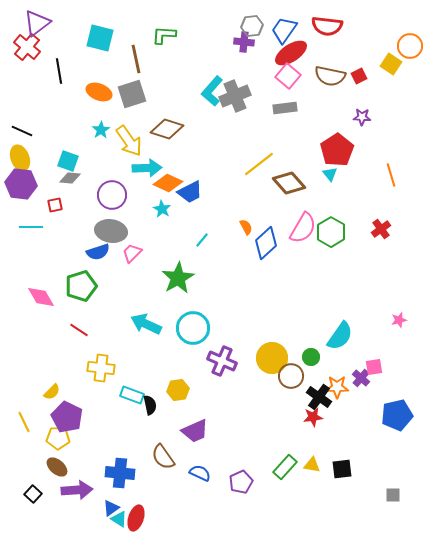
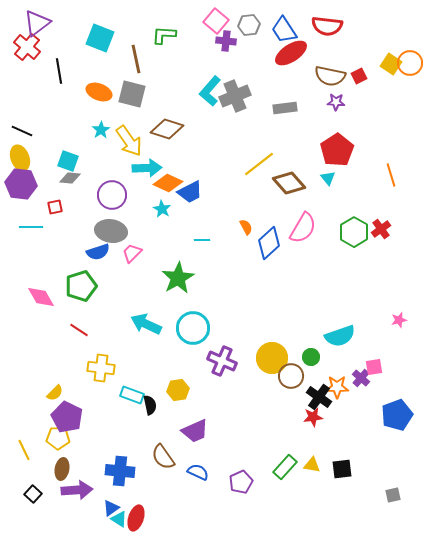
gray hexagon at (252, 26): moved 3 px left, 1 px up
blue trapezoid at (284, 30): rotated 68 degrees counterclockwise
cyan square at (100, 38): rotated 8 degrees clockwise
purple cross at (244, 42): moved 18 px left, 1 px up
orange circle at (410, 46): moved 17 px down
pink square at (288, 76): moved 72 px left, 55 px up
cyan L-shape at (212, 91): moved 2 px left
gray square at (132, 94): rotated 32 degrees clockwise
purple star at (362, 117): moved 26 px left, 15 px up
cyan triangle at (330, 174): moved 2 px left, 4 px down
red square at (55, 205): moved 2 px down
green hexagon at (331, 232): moved 23 px right
cyan line at (202, 240): rotated 49 degrees clockwise
blue diamond at (266, 243): moved 3 px right
cyan semicircle at (340, 336): rotated 36 degrees clockwise
yellow semicircle at (52, 392): moved 3 px right, 1 px down
blue pentagon at (397, 415): rotated 8 degrees counterclockwise
yellow line at (24, 422): moved 28 px down
brown ellipse at (57, 467): moved 5 px right, 2 px down; rotated 60 degrees clockwise
blue cross at (120, 473): moved 2 px up
blue semicircle at (200, 473): moved 2 px left, 1 px up
gray square at (393, 495): rotated 14 degrees counterclockwise
